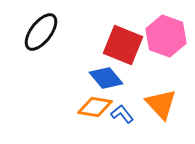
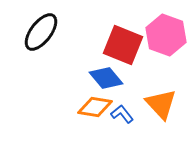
pink hexagon: moved 1 px up
